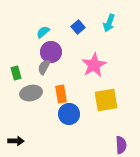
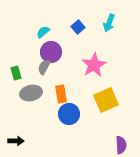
yellow square: rotated 15 degrees counterclockwise
